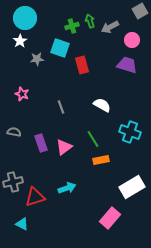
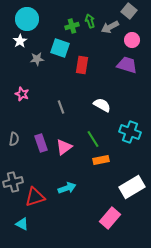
gray square: moved 11 px left; rotated 21 degrees counterclockwise
cyan circle: moved 2 px right, 1 px down
red rectangle: rotated 24 degrees clockwise
gray semicircle: moved 7 px down; rotated 88 degrees clockwise
